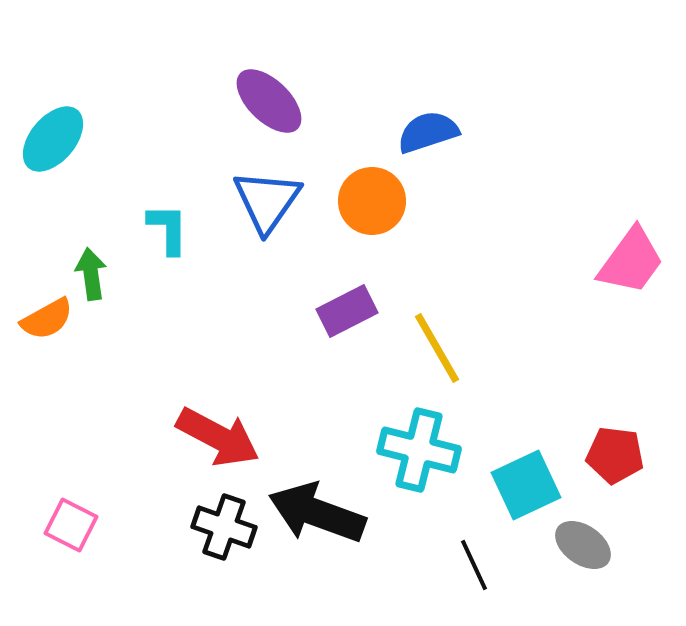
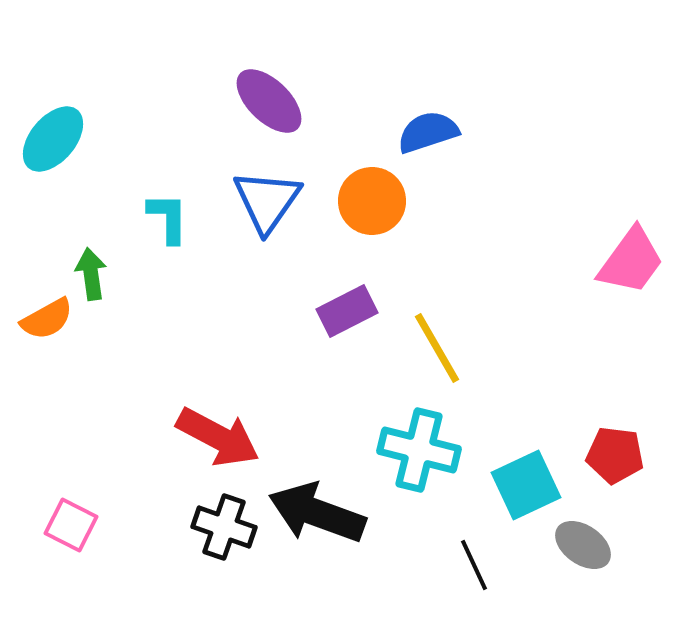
cyan L-shape: moved 11 px up
